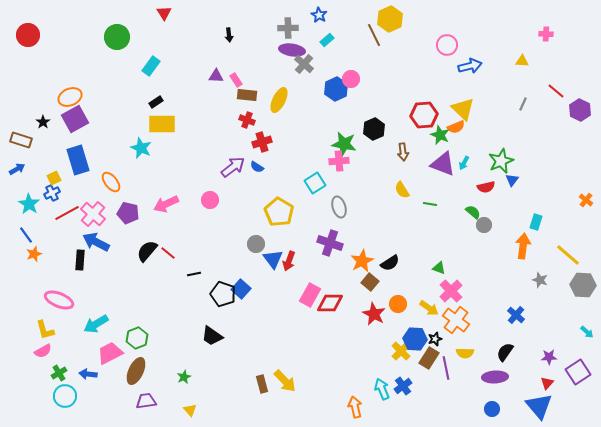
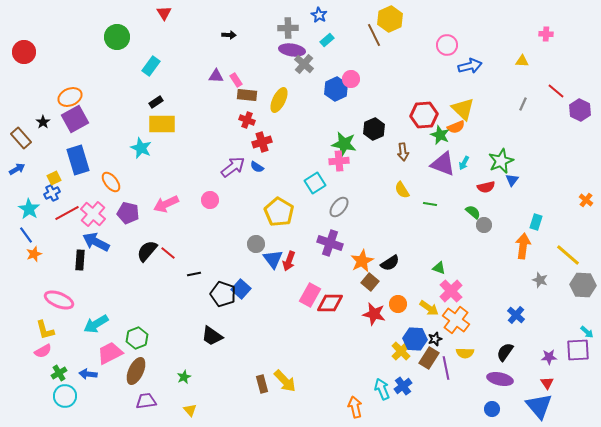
red circle at (28, 35): moved 4 px left, 17 px down
black arrow at (229, 35): rotated 80 degrees counterclockwise
brown rectangle at (21, 140): moved 2 px up; rotated 30 degrees clockwise
cyan star at (29, 204): moved 5 px down
gray ellipse at (339, 207): rotated 55 degrees clockwise
red star at (374, 314): rotated 15 degrees counterclockwise
purple square at (578, 372): moved 22 px up; rotated 30 degrees clockwise
purple ellipse at (495, 377): moved 5 px right, 2 px down; rotated 15 degrees clockwise
red triangle at (547, 383): rotated 16 degrees counterclockwise
